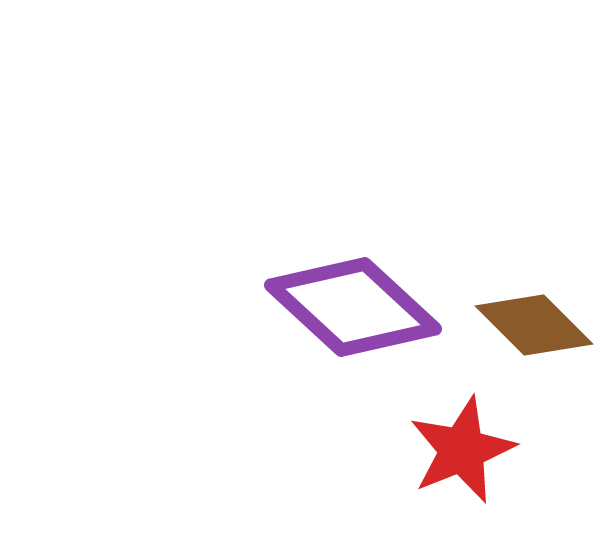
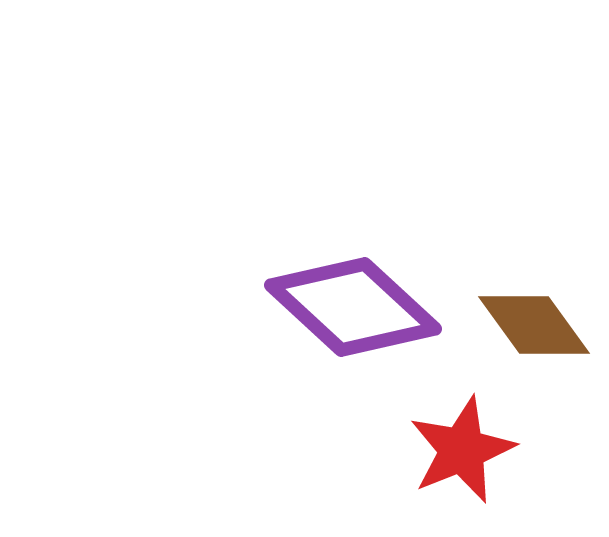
brown diamond: rotated 9 degrees clockwise
